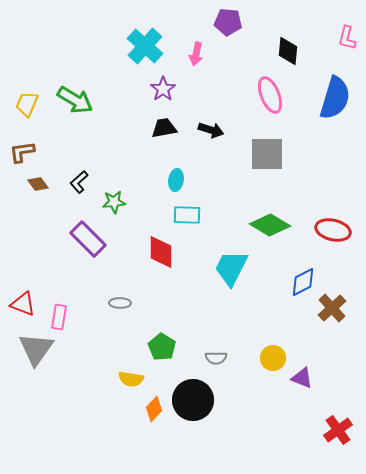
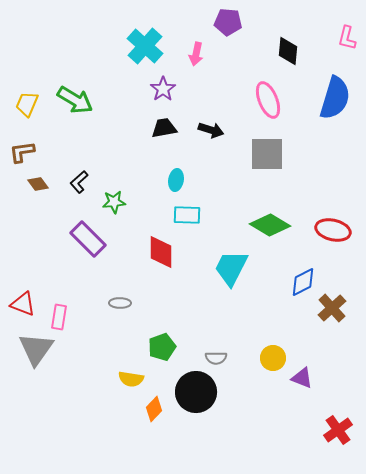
pink ellipse: moved 2 px left, 5 px down
green pentagon: rotated 20 degrees clockwise
black circle: moved 3 px right, 8 px up
